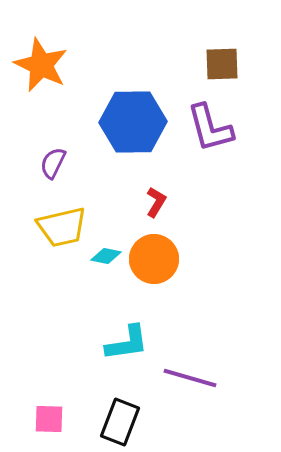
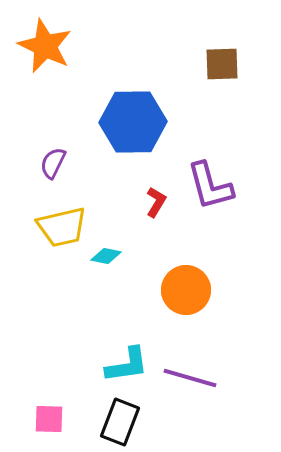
orange star: moved 4 px right, 19 px up
purple L-shape: moved 58 px down
orange circle: moved 32 px right, 31 px down
cyan L-shape: moved 22 px down
